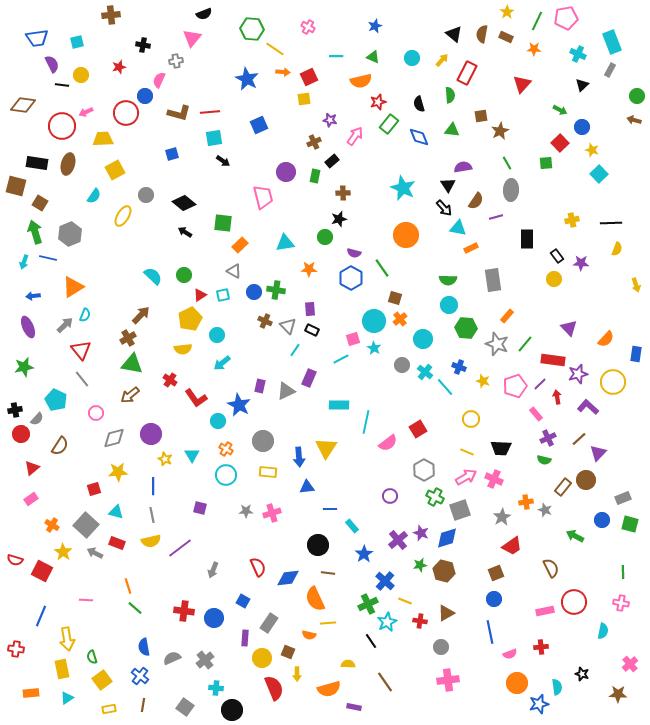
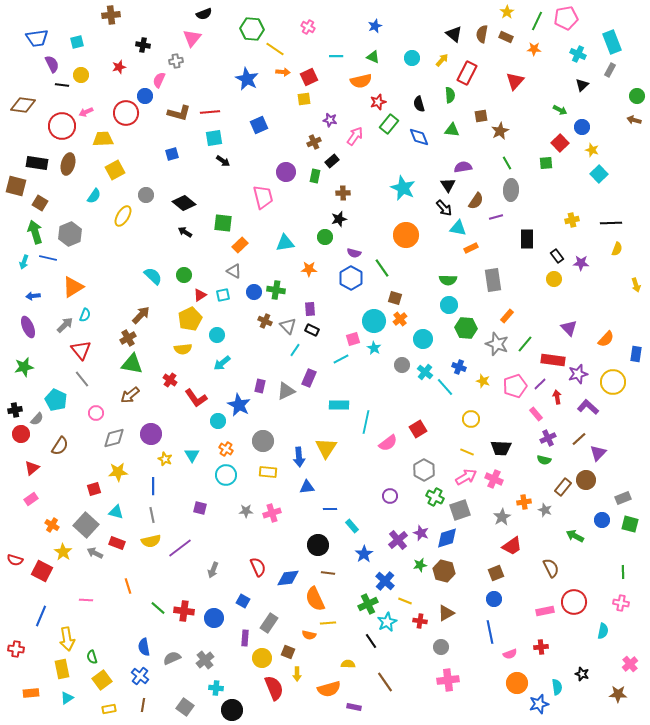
red triangle at (522, 84): moved 7 px left, 3 px up
orange cross at (526, 502): moved 2 px left
green line at (135, 608): moved 23 px right
